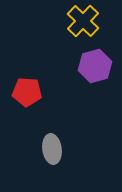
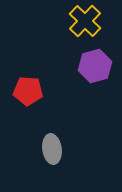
yellow cross: moved 2 px right
red pentagon: moved 1 px right, 1 px up
